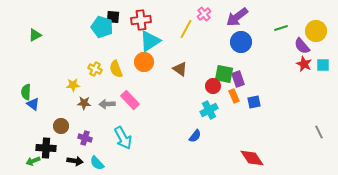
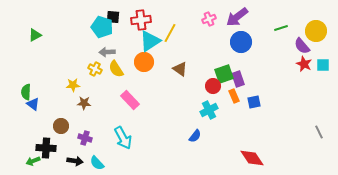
pink cross: moved 5 px right, 5 px down; rotated 16 degrees clockwise
yellow line: moved 16 px left, 4 px down
yellow semicircle: rotated 12 degrees counterclockwise
green square: rotated 30 degrees counterclockwise
gray arrow: moved 52 px up
